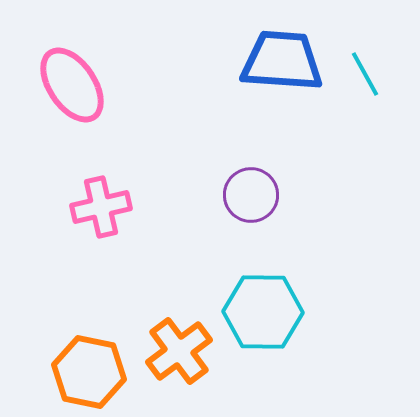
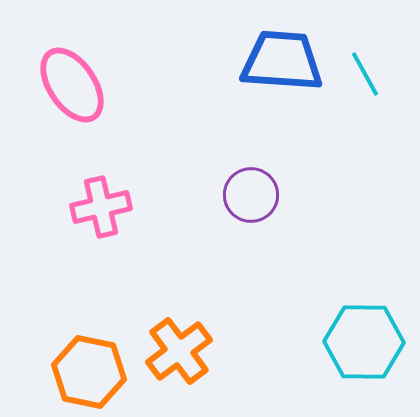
cyan hexagon: moved 101 px right, 30 px down
